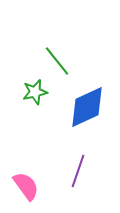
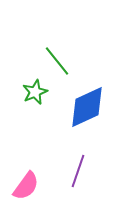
green star: rotated 10 degrees counterclockwise
pink semicircle: rotated 72 degrees clockwise
